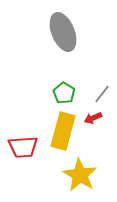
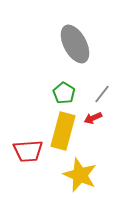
gray ellipse: moved 12 px right, 12 px down; rotated 6 degrees counterclockwise
red trapezoid: moved 5 px right, 4 px down
yellow star: rotated 8 degrees counterclockwise
